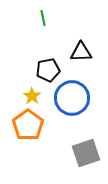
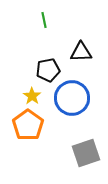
green line: moved 1 px right, 2 px down
